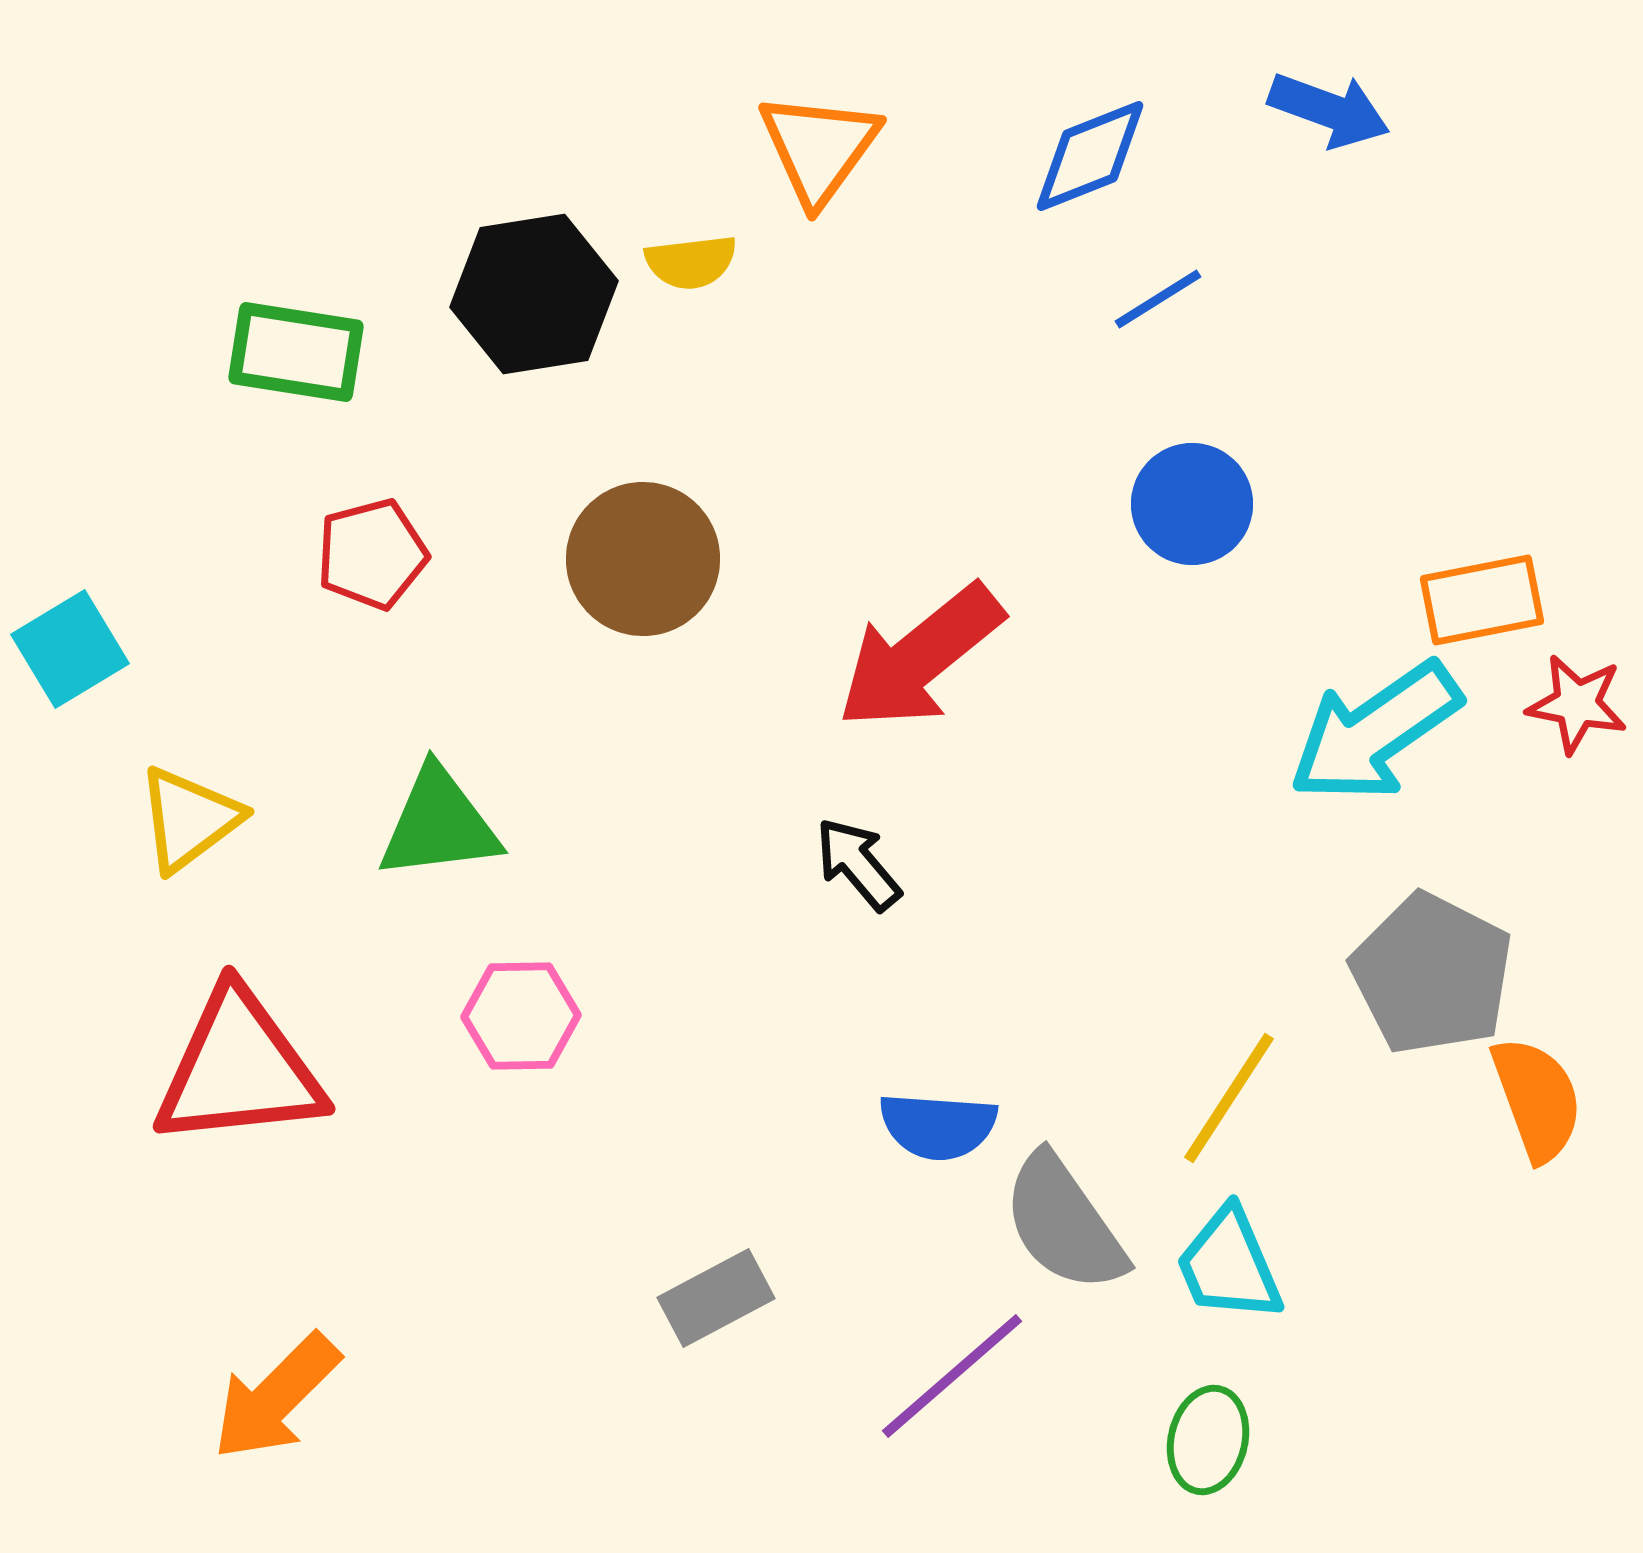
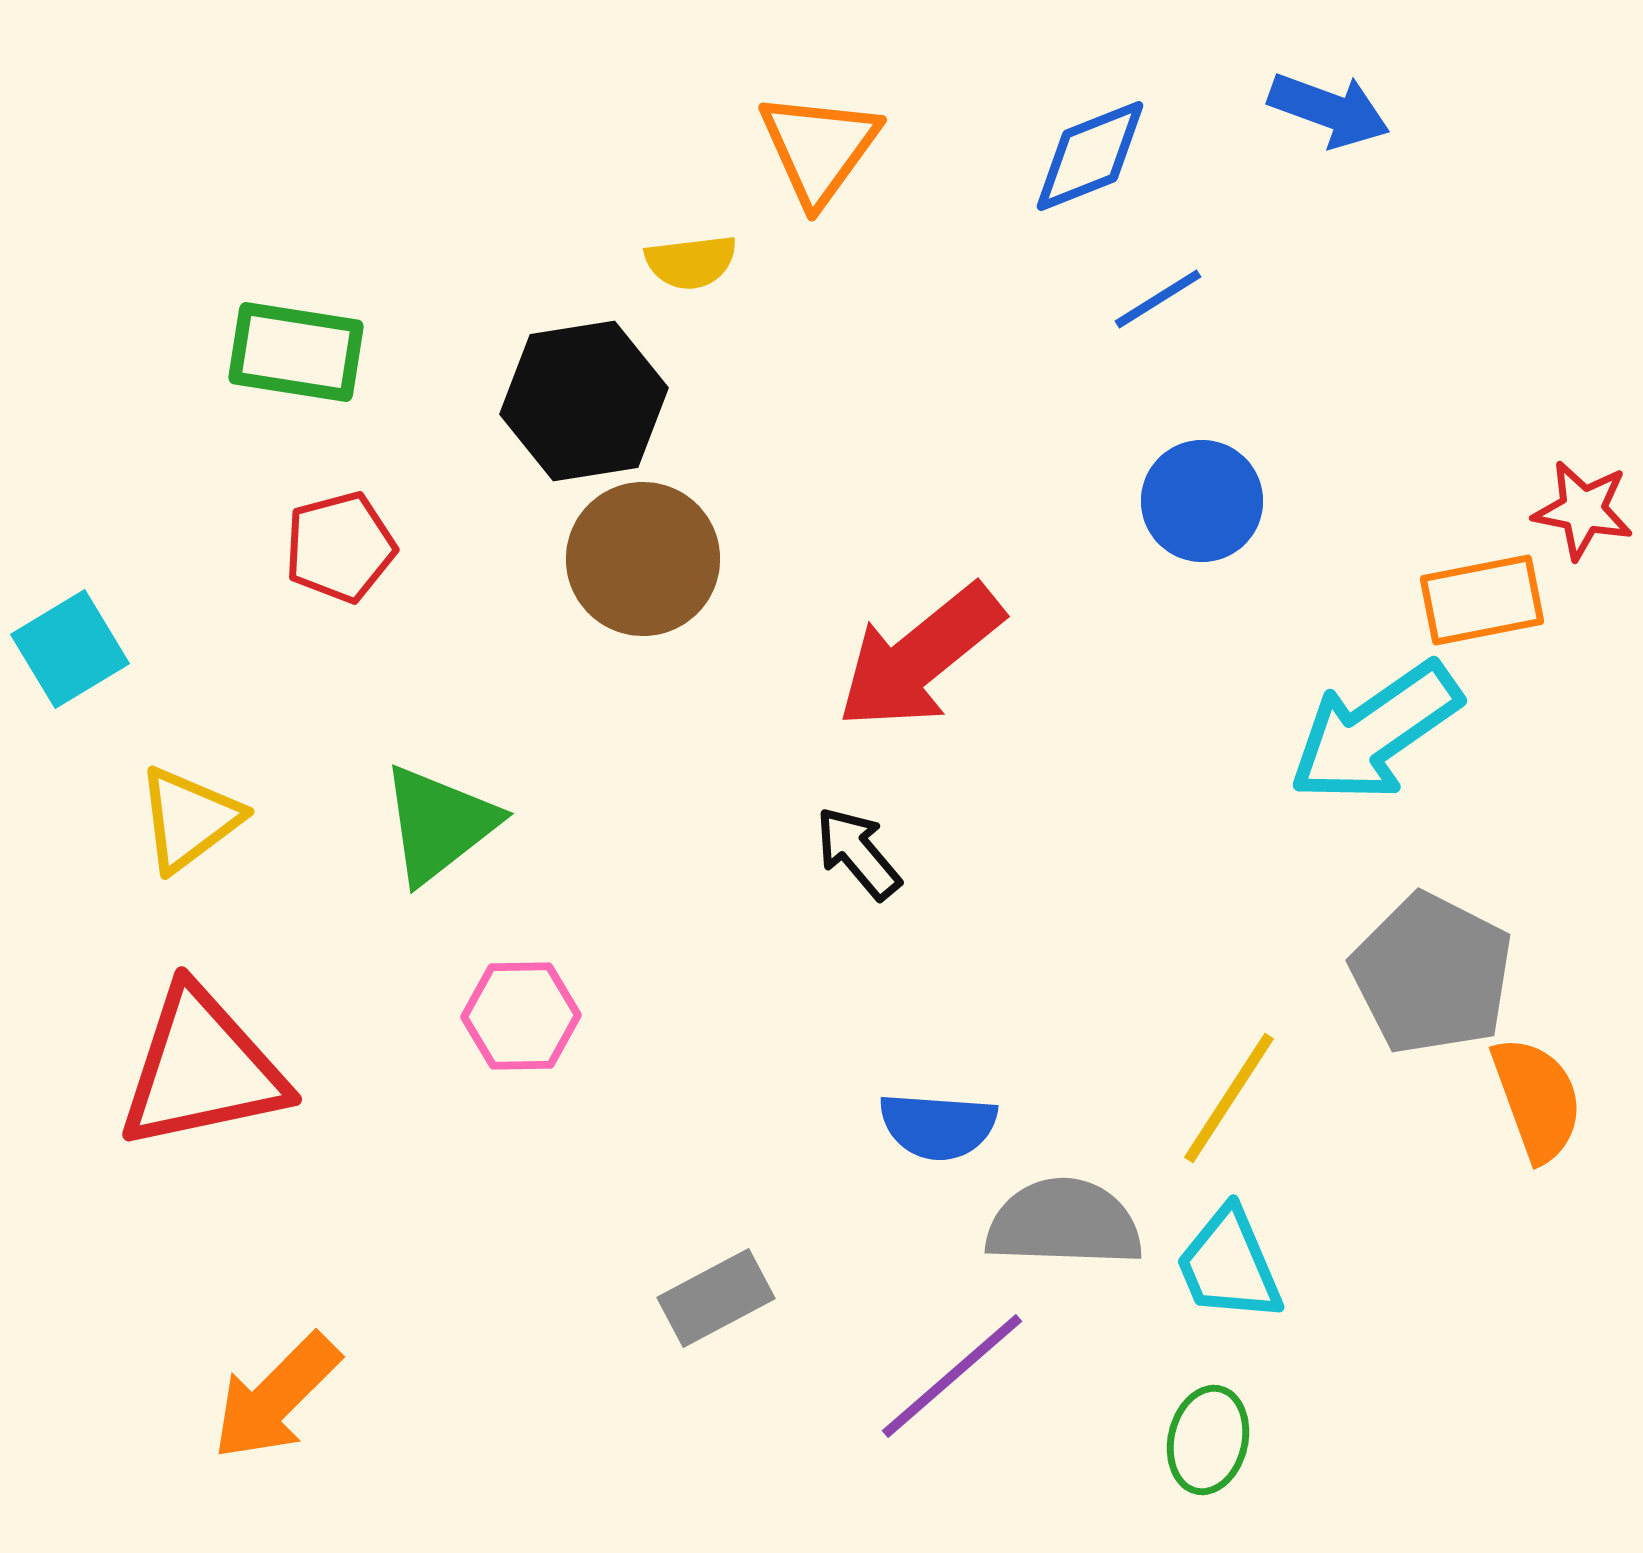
black hexagon: moved 50 px right, 107 px down
blue circle: moved 10 px right, 3 px up
red pentagon: moved 32 px left, 7 px up
red star: moved 6 px right, 194 px up
green triangle: rotated 31 degrees counterclockwise
black arrow: moved 11 px up
red triangle: moved 37 px left; rotated 6 degrees counterclockwise
gray semicircle: rotated 127 degrees clockwise
